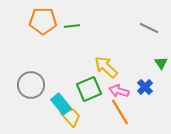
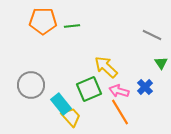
gray line: moved 3 px right, 7 px down
